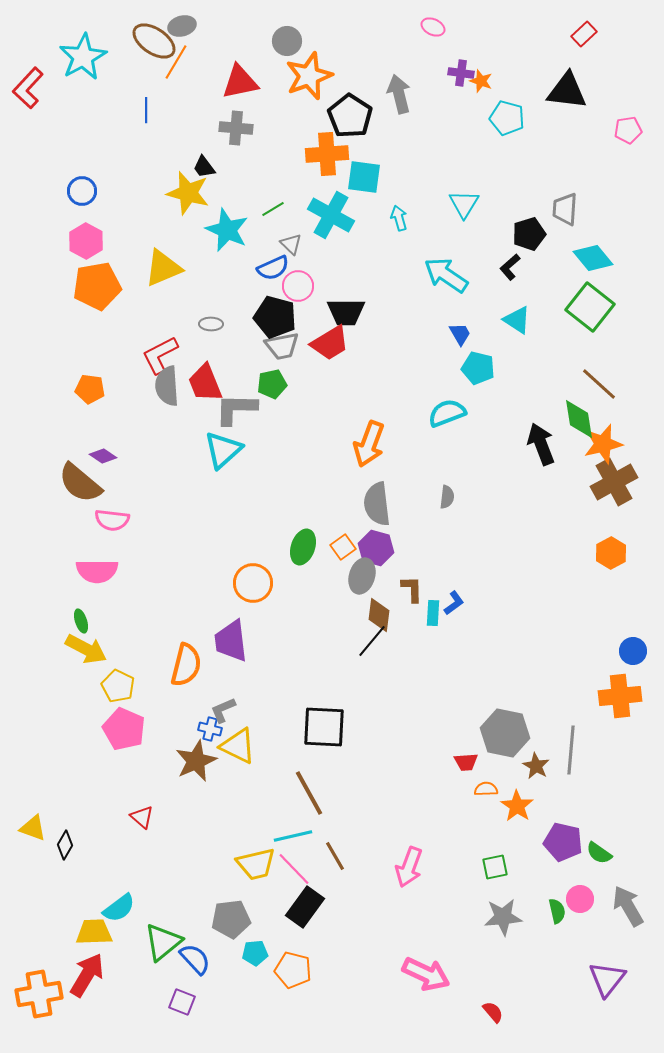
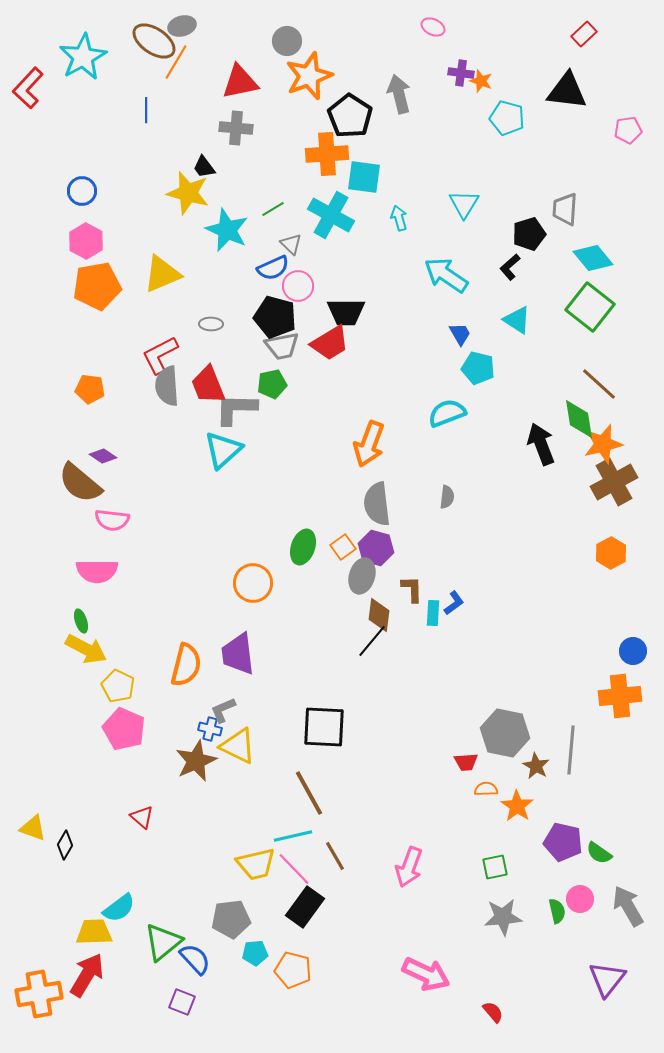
yellow triangle at (163, 268): moved 1 px left, 6 px down
red trapezoid at (205, 383): moved 3 px right, 2 px down
purple trapezoid at (231, 641): moved 7 px right, 13 px down
